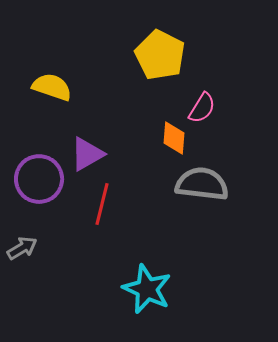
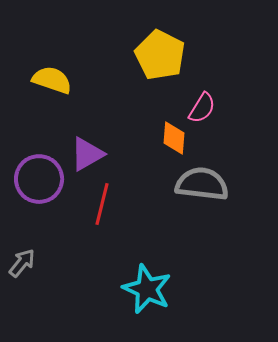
yellow semicircle: moved 7 px up
gray arrow: moved 15 px down; rotated 20 degrees counterclockwise
